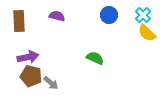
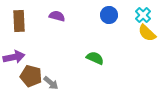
purple arrow: moved 14 px left
